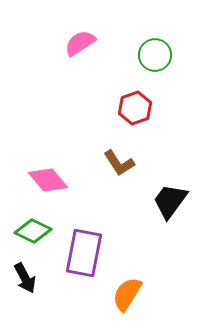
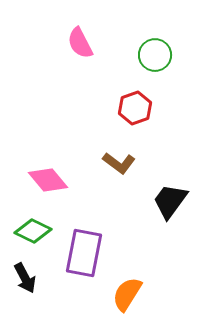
pink semicircle: rotated 84 degrees counterclockwise
brown L-shape: rotated 20 degrees counterclockwise
